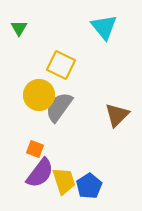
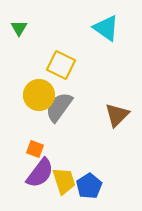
cyan triangle: moved 2 px right, 1 px down; rotated 16 degrees counterclockwise
